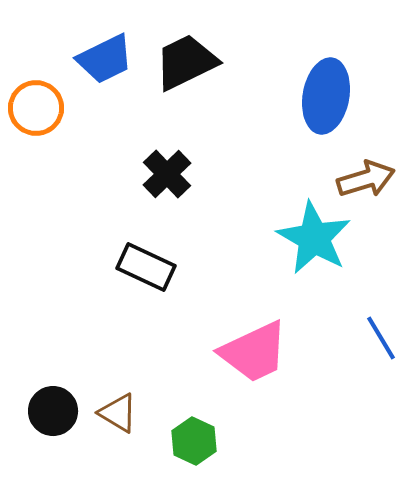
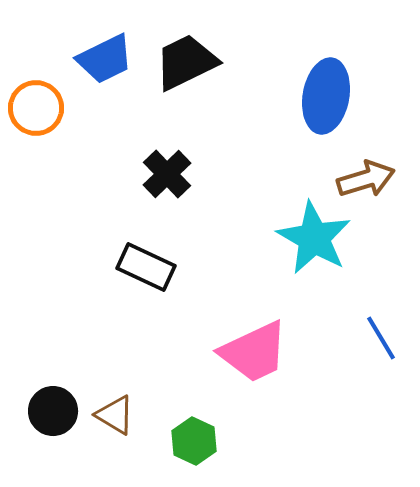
brown triangle: moved 3 px left, 2 px down
